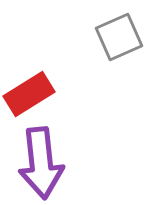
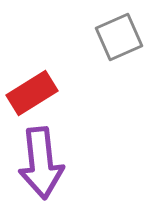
red rectangle: moved 3 px right, 1 px up
